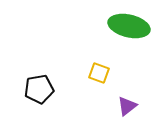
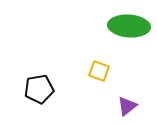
green ellipse: rotated 9 degrees counterclockwise
yellow square: moved 2 px up
